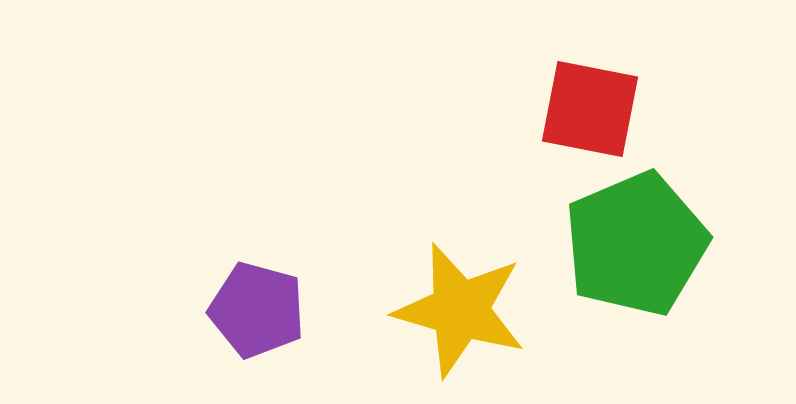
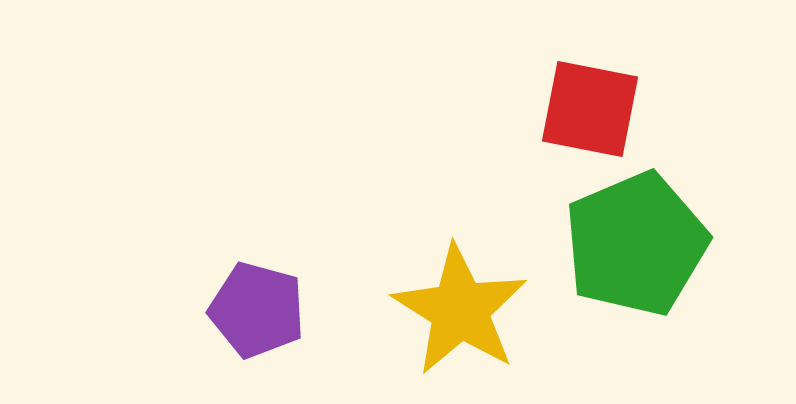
yellow star: rotated 16 degrees clockwise
